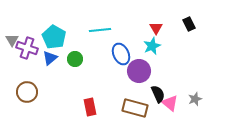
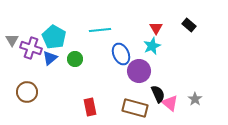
black rectangle: moved 1 px down; rotated 24 degrees counterclockwise
purple cross: moved 4 px right
gray star: rotated 16 degrees counterclockwise
